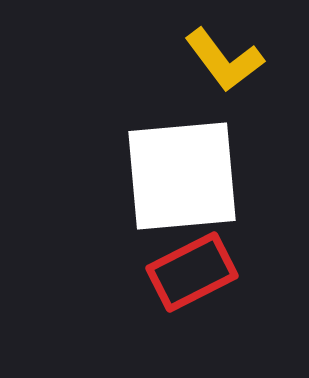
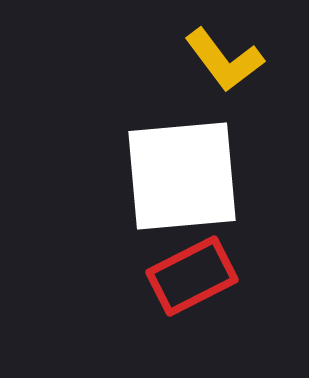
red rectangle: moved 4 px down
